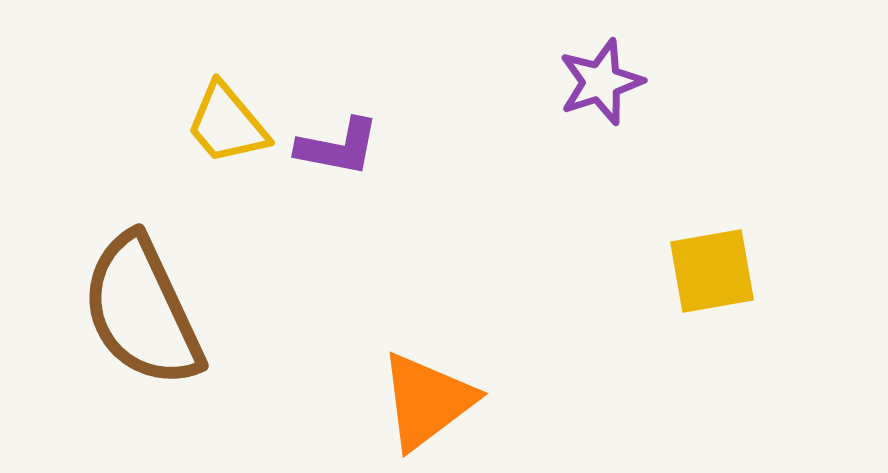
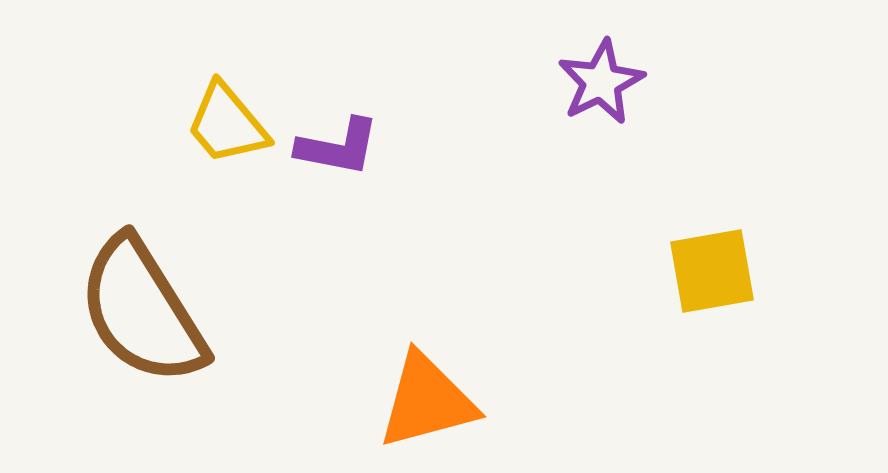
purple star: rotated 8 degrees counterclockwise
brown semicircle: rotated 7 degrees counterclockwise
orange triangle: rotated 22 degrees clockwise
